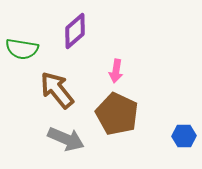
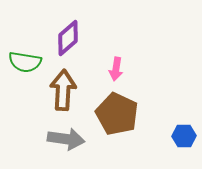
purple diamond: moved 7 px left, 7 px down
green semicircle: moved 3 px right, 13 px down
pink arrow: moved 2 px up
brown arrow: moved 6 px right; rotated 42 degrees clockwise
gray arrow: rotated 15 degrees counterclockwise
